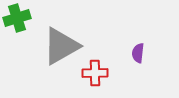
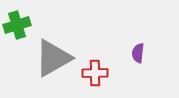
green cross: moved 7 px down
gray triangle: moved 8 px left, 12 px down
